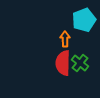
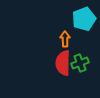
cyan pentagon: moved 1 px up
green cross: rotated 30 degrees clockwise
